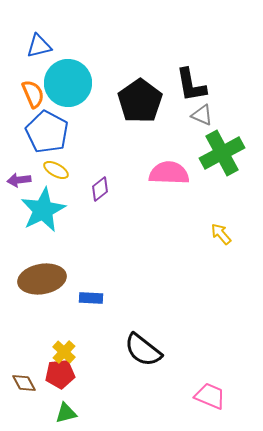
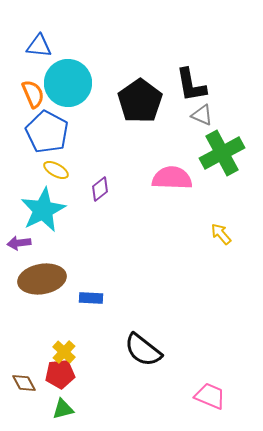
blue triangle: rotated 20 degrees clockwise
pink semicircle: moved 3 px right, 5 px down
purple arrow: moved 63 px down
green triangle: moved 3 px left, 4 px up
